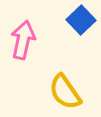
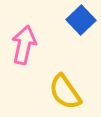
pink arrow: moved 1 px right, 5 px down
